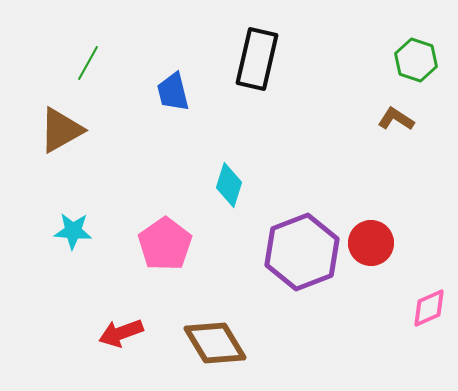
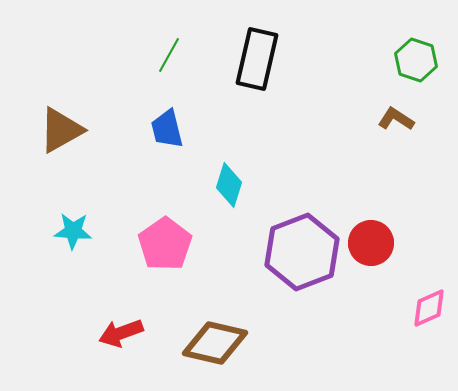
green line: moved 81 px right, 8 px up
blue trapezoid: moved 6 px left, 37 px down
brown diamond: rotated 46 degrees counterclockwise
